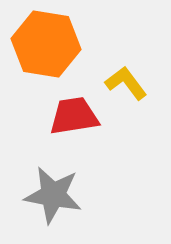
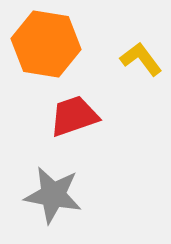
yellow L-shape: moved 15 px right, 24 px up
red trapezoid: rotated 10 degrees counterclockwise
